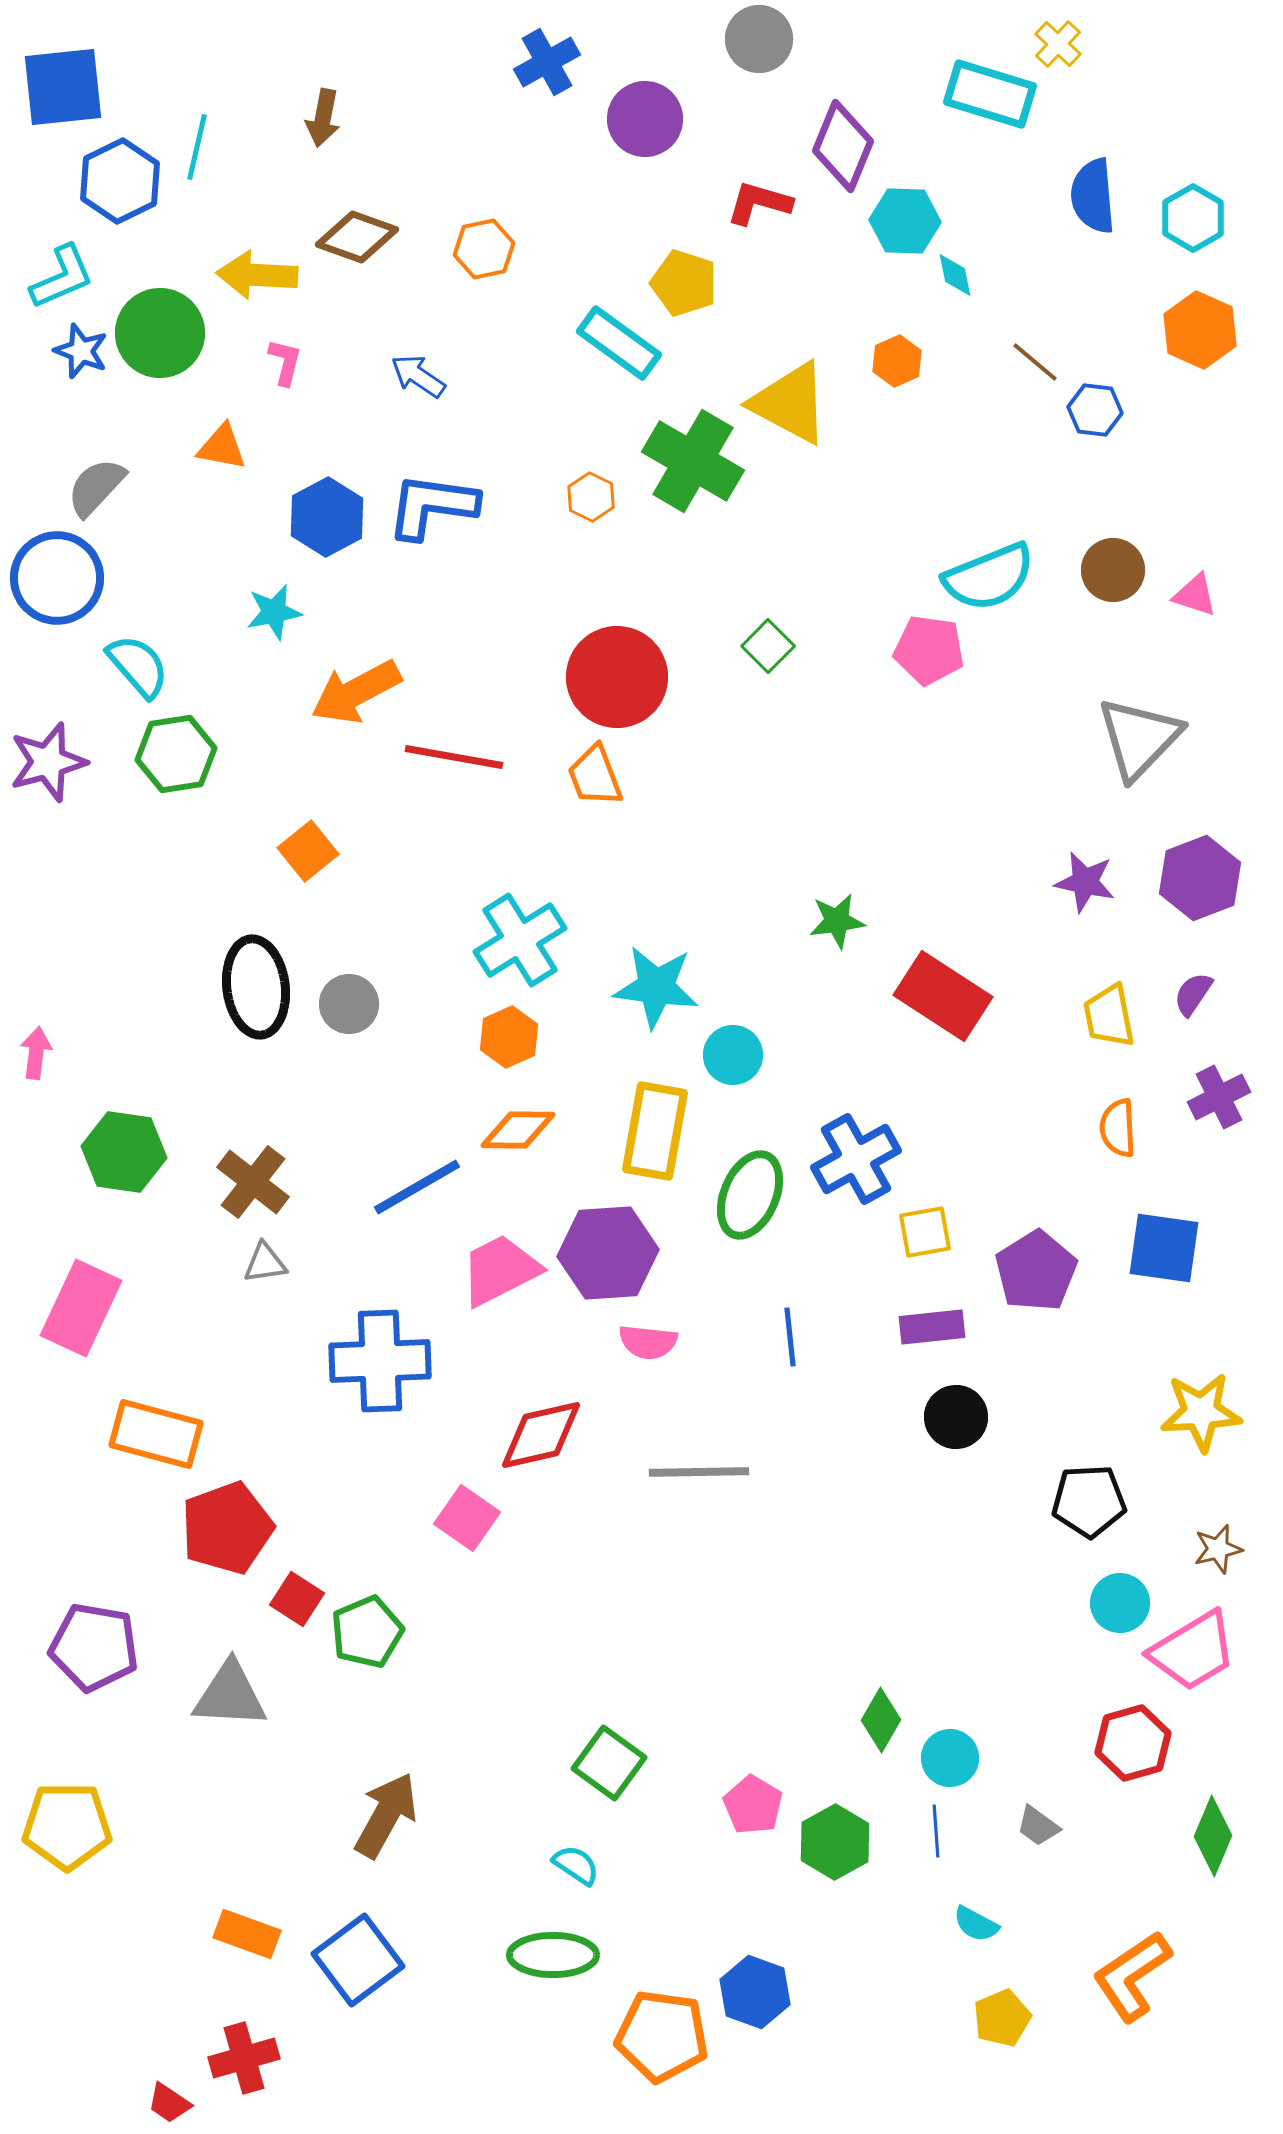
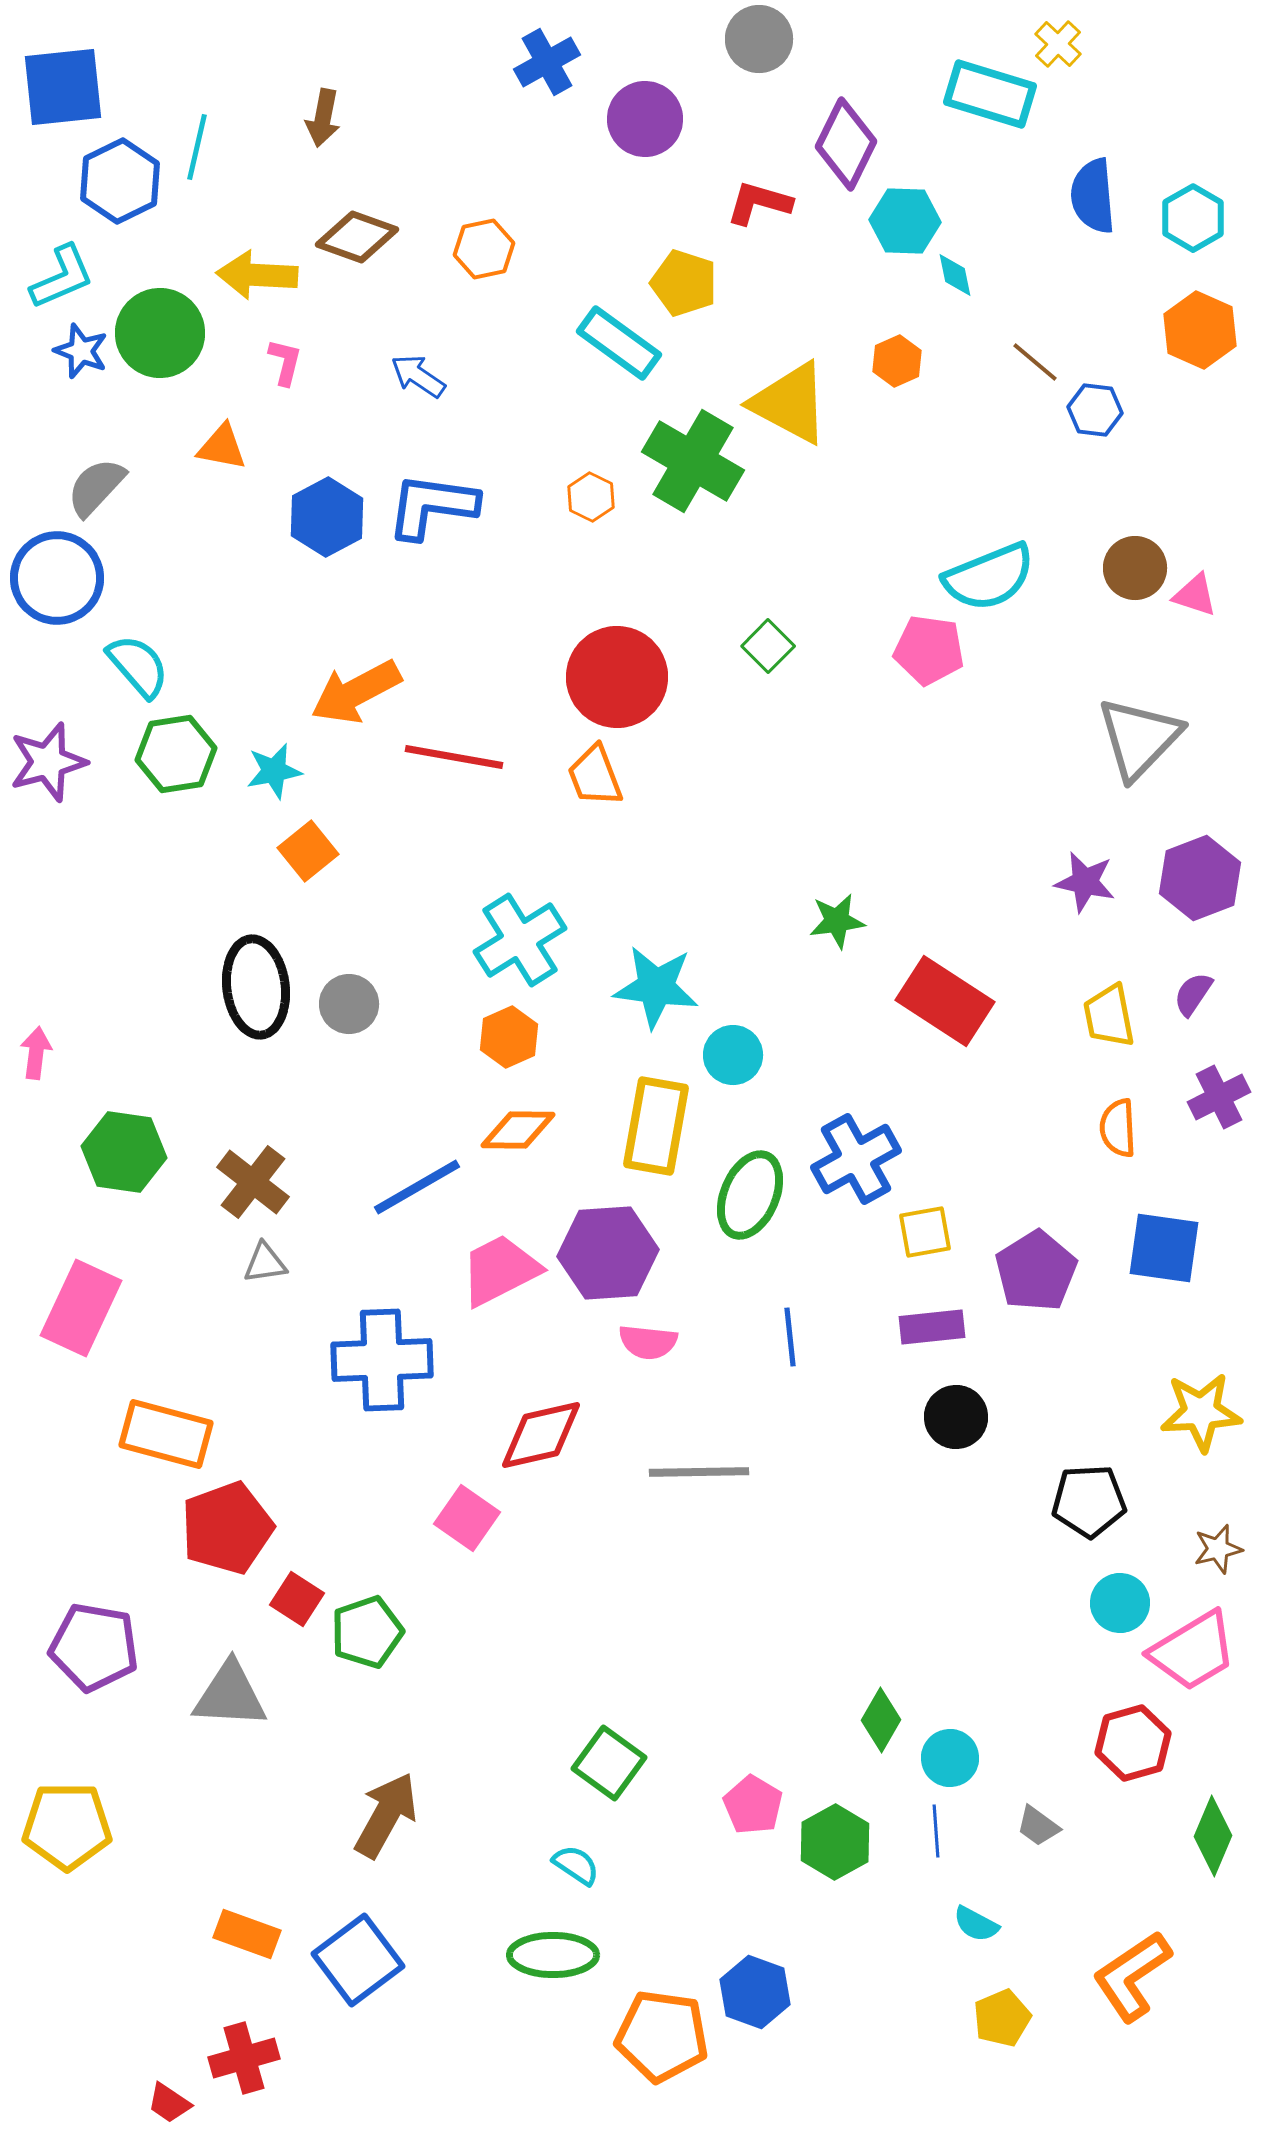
purple diamond at (843, 146): moved 3 px right, 2 px up; rotated 4 degrees clockwise
brown circle at (1113, 570): moved 22 px right, 2 px up
cyan star at (274, 612): moved 159 px down
red rectangle at (943, 996): moved 2 px right, 5 px down
yellow rectangle at (655, 1131): moved 1 px right, 5 px up
blue cross at (380, 1361): moved 2 px right, 1 px up
orange rectangle at (156, 1434): moved 10 px right
green pentagon at (367, 1632): rotated 4 degrees clockwise
